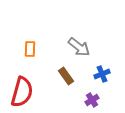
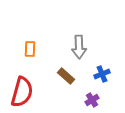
gray arrow: rotated 50 degrees clockwise
brown rectangle: rotated 12 degrees counterclockwise
